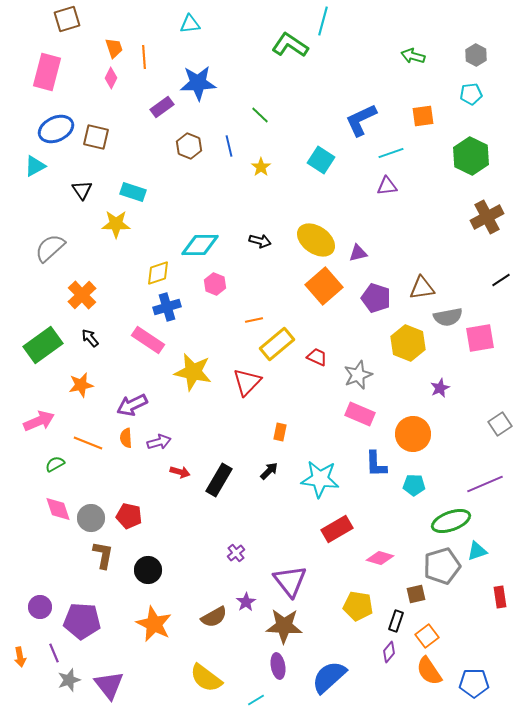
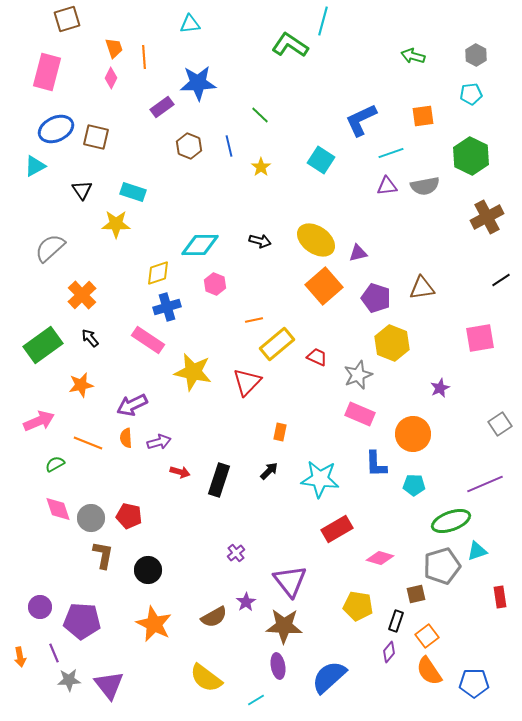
gray semicircle at (448, 317): moved 23 px left, 131 px up
yellow hexagon at (408, 343): moved 16 px left
black rectangle at (219, 480): rotated 12 degrees counterclockwise
gray star at (69, 680): rotated 15 degrees clockwise
